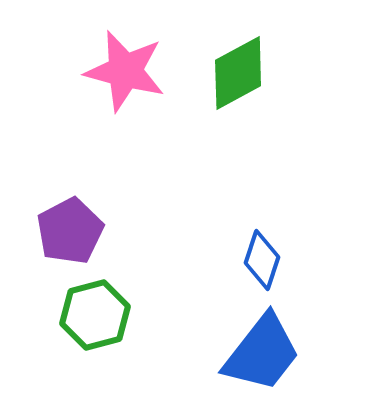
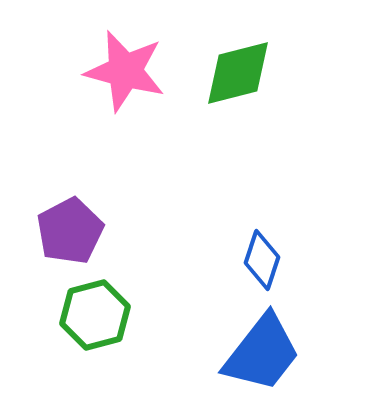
green diamond: rotated 14 degrees clockwise
